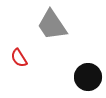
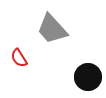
gray trapezoid: moved 4 px down; rotated 8 degrees counterclockwise
